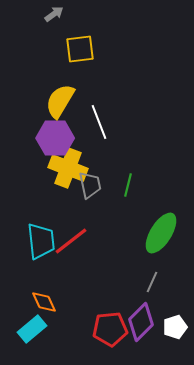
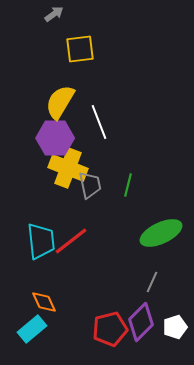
yellow semicircle: moved 1 px down
green ellipse: rotated 33 degrees clockwise
red pentagon: rotated 8 degrees counterclockwise
